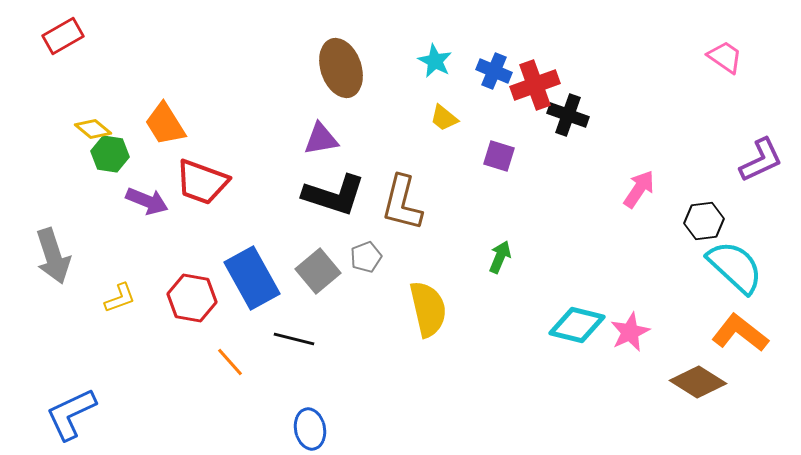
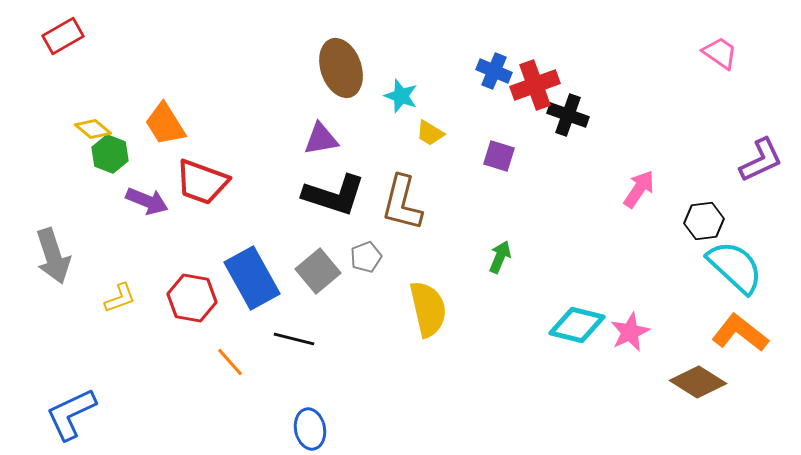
pink trapezoid: moved 5 px left, 4 px up
cyan star: moved 34 px left, 35 px down; rotated 8 degrees counterclockwise
yellow trapezoid: moved 14 px left, 15 px down; rotated 8 degrees counterclockwise
green hexagon: rotated 12 degrees clockwise
